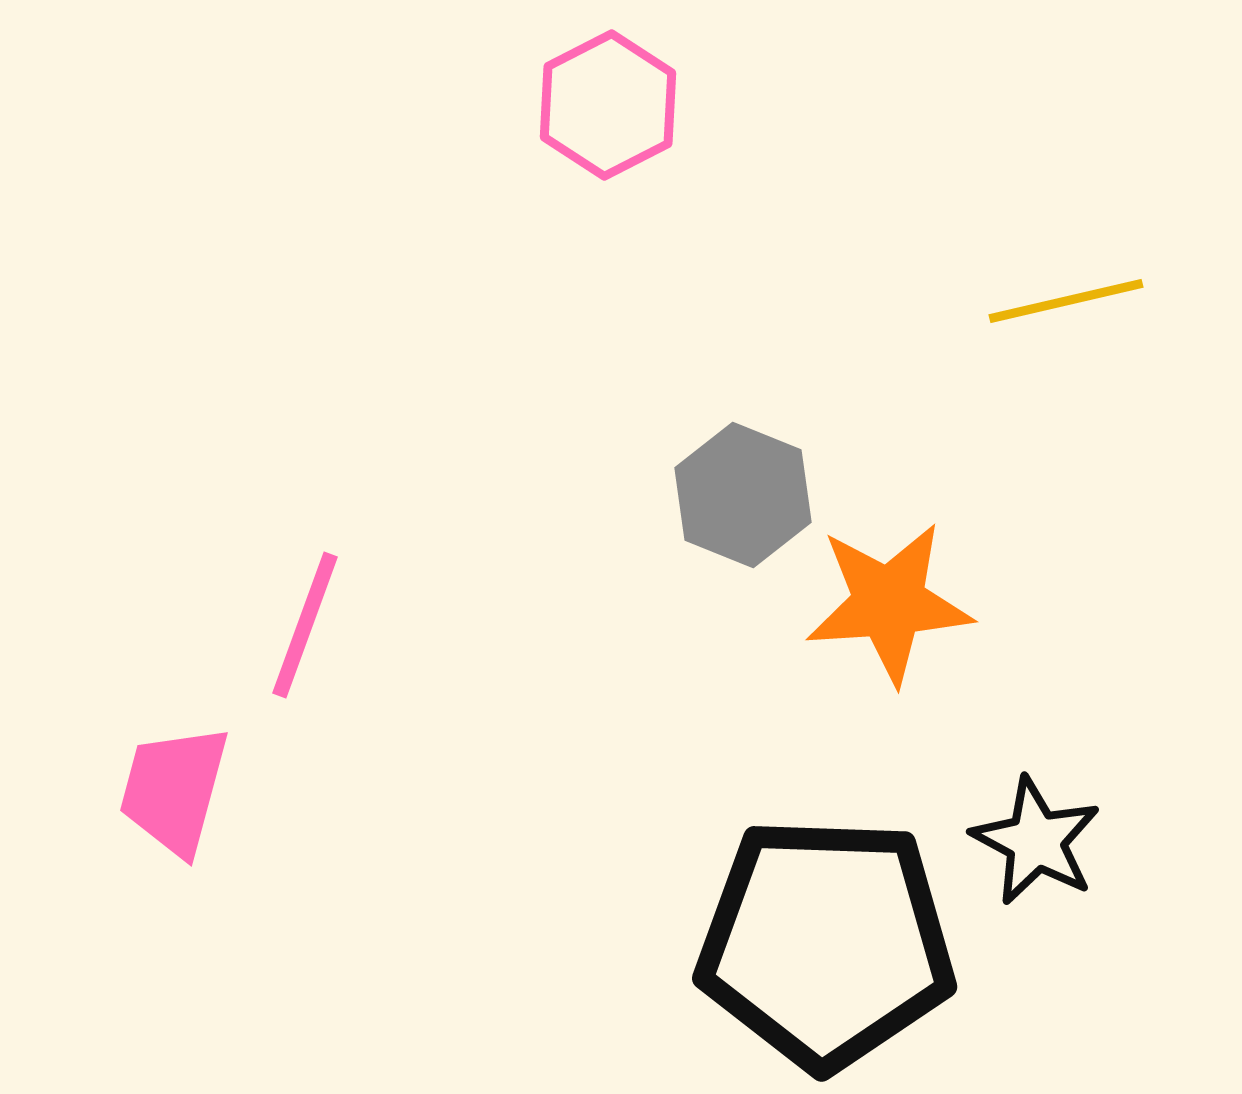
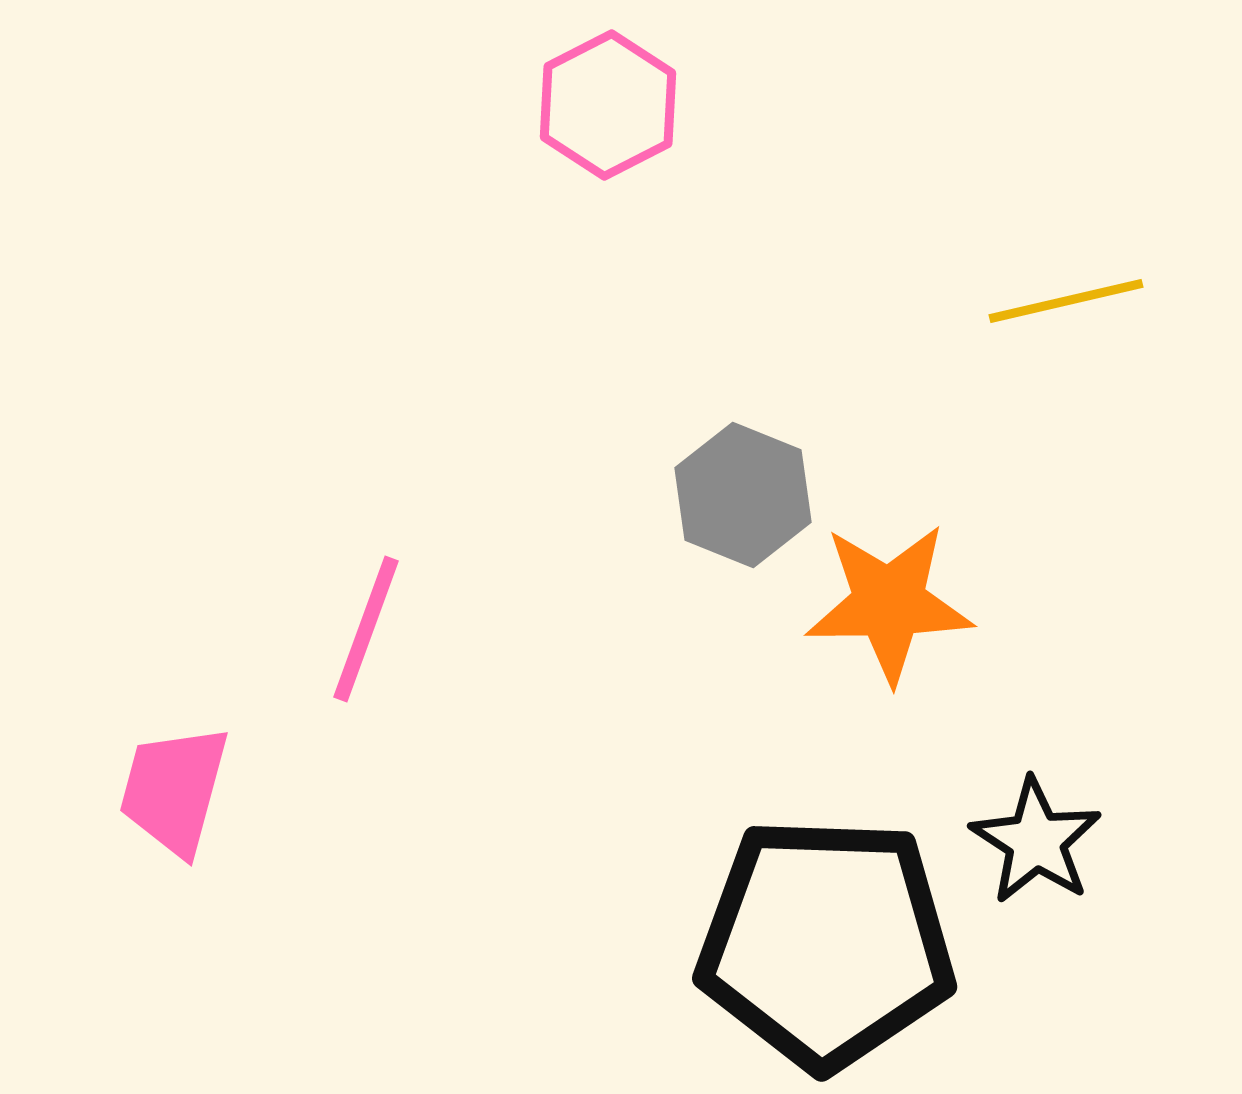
orange star: rotated 3 degrees clockwise
pink line: moved 61 px right, 4 px down
black star: rotated 5 degrees clockwise
